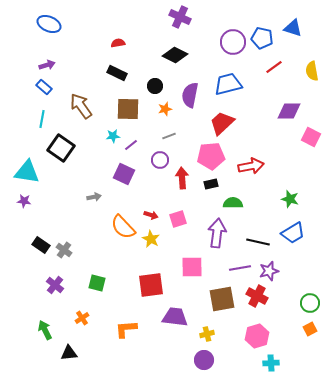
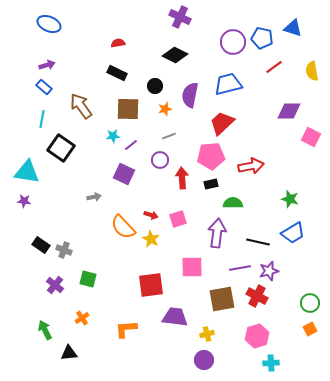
gray cross at (64, 250): rotated 14 degrees counterclockwise
green square at (97, 283): moved 9 px left, 4 px up
